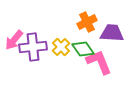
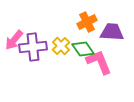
purple trapezoid: moved 1 px up
yellow cross: moved 1 px up
